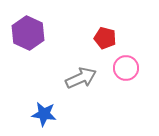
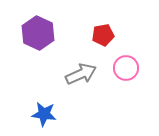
purple hexagon: moved 10 px right
red pentagon: moved 2 px left, 3 px up; rotated 25 degrees counterclockwise
gray arrow: moved 4 px up
